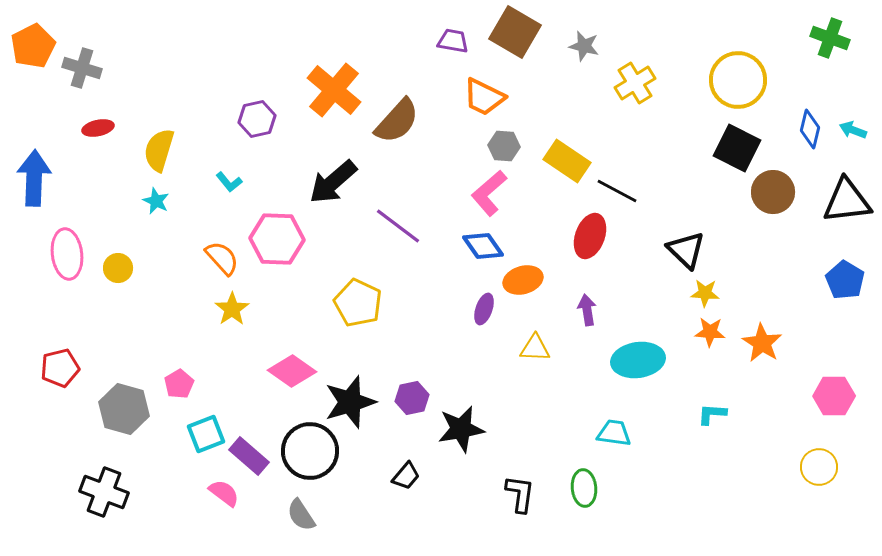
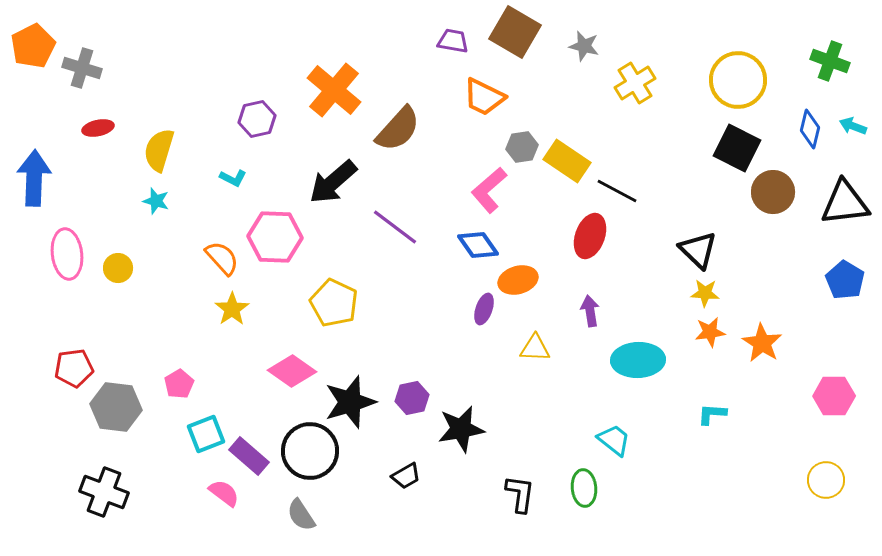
green cross at (830, 38): moved 23 px down
brown semicircle at (397, 121): moved 1 px right, 8 px down
cyan arrow at (853, 130): moved 4 px up
gray hexagon at (504, 146): moved 18 px right, 1 px down; rotated 12 degrees counterclockwise
cyan L-shape at (229, 182): moved 4 px right, 4 px up; rotated 24 degrees counterclockwise
pink L-shape at (489, 193): moved 3 px up
cyan star at (156, 201): rotated 8 degrees counterclockwise
black triangle at (847, 201): moved 2 px left, 2 px down
purple line at (398, 226): moved 3 px left, 1 px down
pink hexagon at (277, 239): moved 2 px left, 2 px up
blue diamond at (483, 246): moved 5 px left, 1 px up
black triangle at (686, 250): moved 12 px right
orange ellipse at (523, 280): moved 5 px left
yellow pentagon at (358, 303): moved 24 px left
purple arrow at (587, 310): moved 3 px right, 1 px down
orange star at (710, 332): rotated 12 degrees counterclockwise
cyan ellipse at (638, 360): rotated 6 degrees clockwise
red pentagon at (60, 368): moved 14 px right; rotated 6 degrees clockwise
gray hexagon at (124, 409): moved 8 px left, 2 px up; rotated 9 degrees counterclockwise
cyan trapezoid at (614, 433): moved 7 px down; rotated 30 degrees clockwise
yellow circle at (819, 467): moved 7 px right, 13 px down
black trapezoid at (406, 476): rotated 20 degrees clockwise
